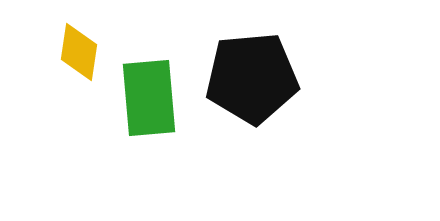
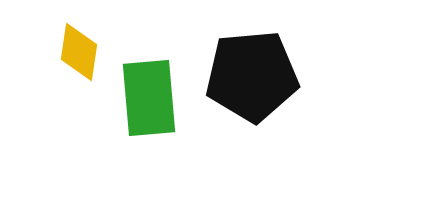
black pentagon: moved 2 px up
